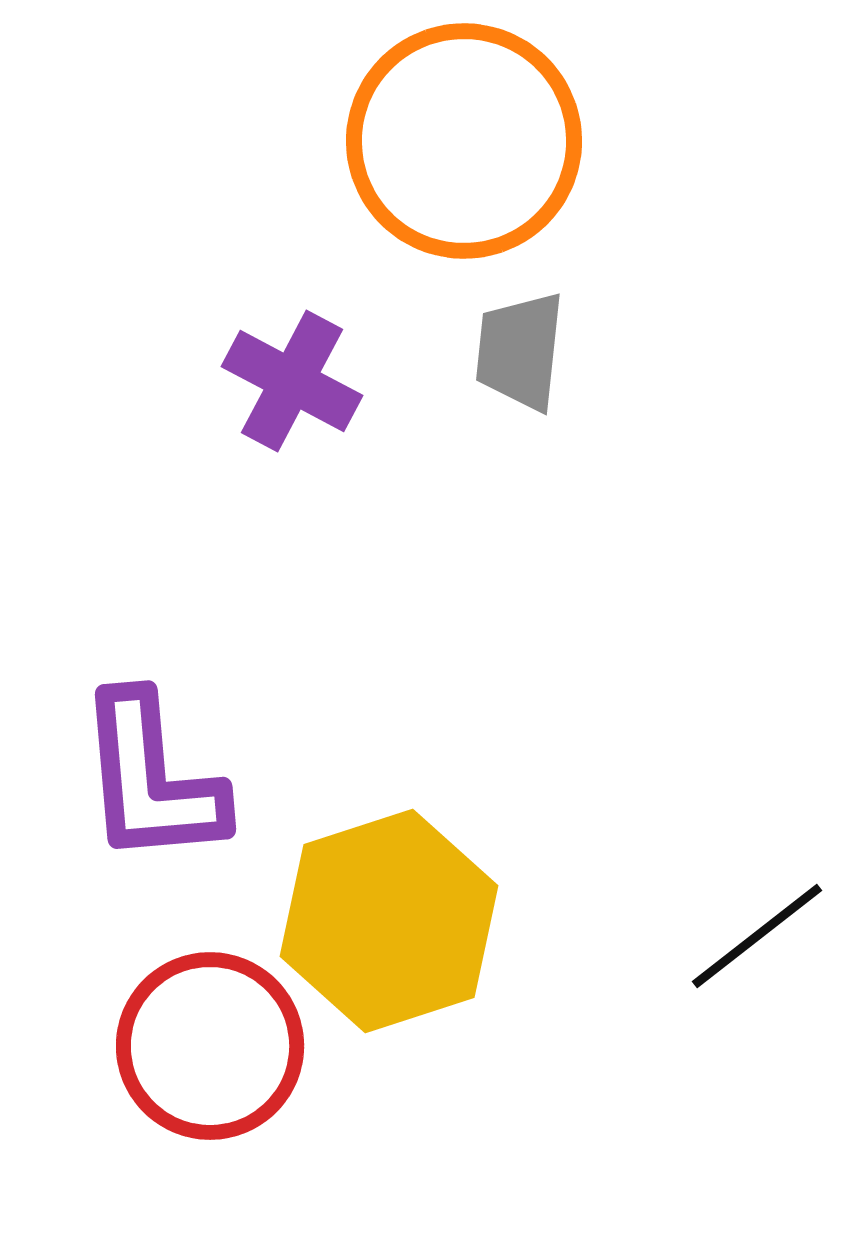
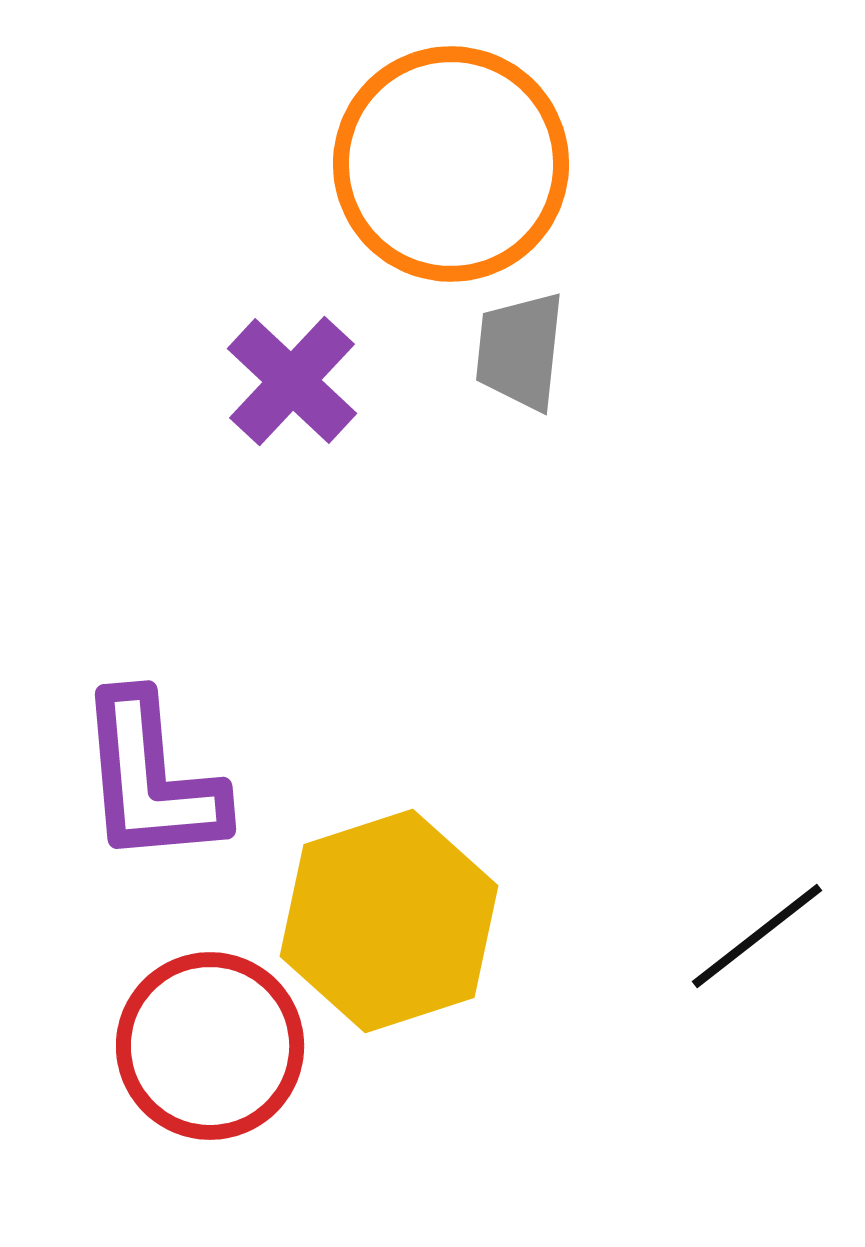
orange circle: moved 13 px left, 23 px down
purple cross: rotated 15 degrees clockwise
